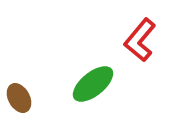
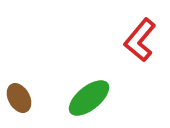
green ellipse: moved 4 px left, 14 px down
